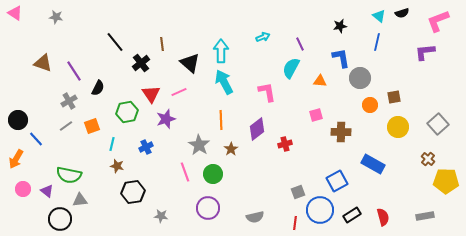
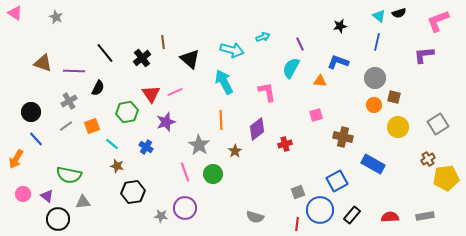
black semicircle at (402, 13): moved 3 px left
gray star at (56, 17): rotated 16 degrees clockwise
black line at (115, 42): moved 10 px left, 11 px down
brown line at (162, 44): moved 1 px right, 2 px up
cyan arrow at (221, 51): moved 11 px right, 1 px up; rotated 105 degrees clockwise
purple L-shape at (425, 52): moved 1 px left, 3 px down
blue L-shape at (341, 58): moved 3 px left, 4 px down; rotated 60 degrees counterclockwise
black cross at (141, 63): moved 1 px right, 5 px up
black triangle at (190, 63): moved 4 px up
purple line at (74, 71): rotated 55 degrees counterclockwise
gray circle at (360, 78): moved 15 px right
pink line at (179, 92): moved 4 px left
brown square at (394, 97): rotated 24 degrees clockwise
orange circle at (370, 105): moved 4 px right
purple star at (166, 119): moved 3 px down
black circle at (18, 120): moved 13 px right, 8 px up
gray square at (438, 124): rotated 10 degrees clockwise
brown cross at (341, 132): moved 2 px right, 5 px down; rotated 12 degrees clockwise
cyan line at (112, 144): rotated 64 degrees counterclockwise
blue cross at (146, 147): rotated 32 degrees counterclockwise
brown star at (231, 149): moved 4 px right, 2 px down
brown cross at (428, 159): rotated 16 degrees clockwise
yellow pentagon at (446, 181): moved 3 px up; rotated 10 degrees counterclockwise
pink circle at (23, 189): moved 5 px down
purple triangle at (47, 191): moved 5 px down
gray triangle at (80, 200): moved 3 px right, 2 px down
purple circle at (208, 208): moved 23 px left
black rectangle at (352, 215): rotated 18 degrees counterclockwise
gray semicircle at (255, 217): rotated 30 degrees clockwise
red semicircle at (383, 217): moved 7 px right; rotated 78 degrees counterclockwise
black circle at (60, 219): moved 2 px left
red line at (295, 223): moved 2 px right, 1 px down
